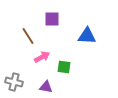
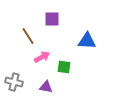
blue triangle: moved 5 px down
